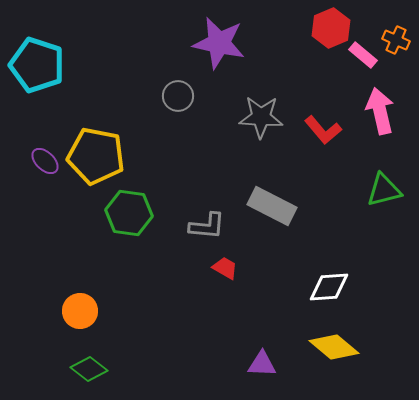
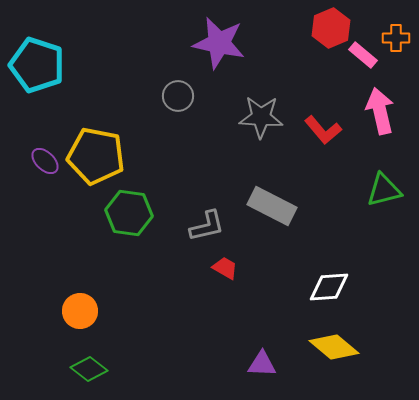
orange cross: moved 2 px up; rotated 24 degrees counterclockwise
gray L-shape: rotated 18 degrees counterclockwise
